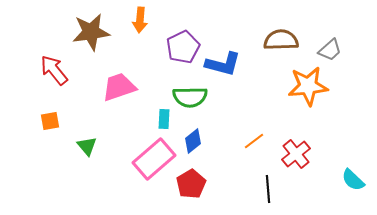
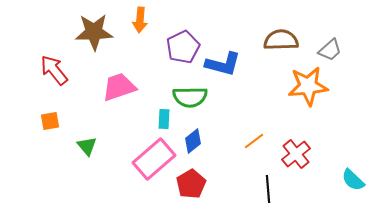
brown star: moved 3 px right; rotated 6 degrees clockwise
